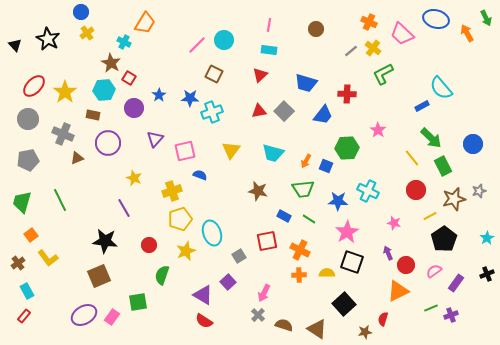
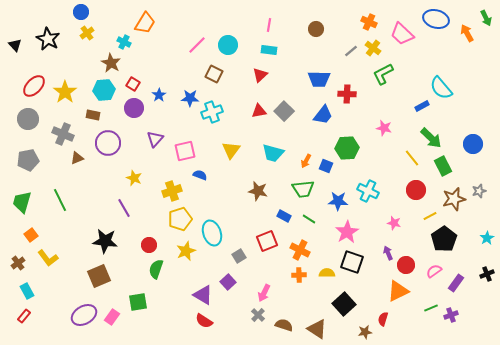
cyan circle at (224, 40): moved 4 px right, 5 px down
red square at (129, 78): moved 4 px right, 6 px down
blue trapezoid at (306, 83): moved 13 px right, 4 px up; rotated 15 degrees counterclockwise
pink star at (378, 130): moved 6 px right, 2 px up; rotated 21 degrees counterclockwise
red square at (267, 241): rotated 10 degrees counterclockwise
green semicircle at (162, 275): moved 6 px left, 6 px up
